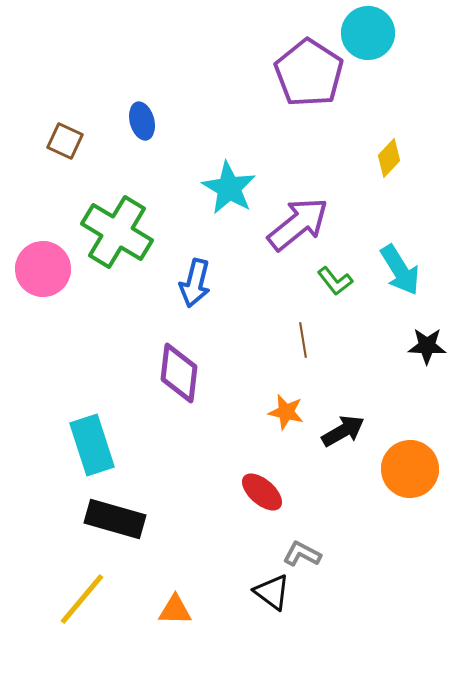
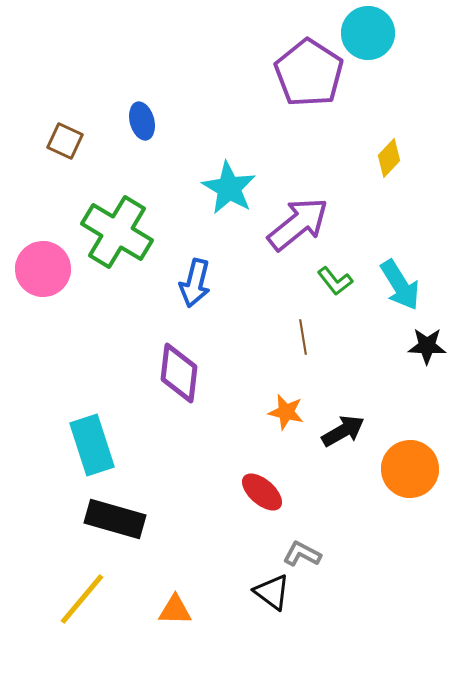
cyan arrow: moved 15 px down
brown line: moved 3 px up
